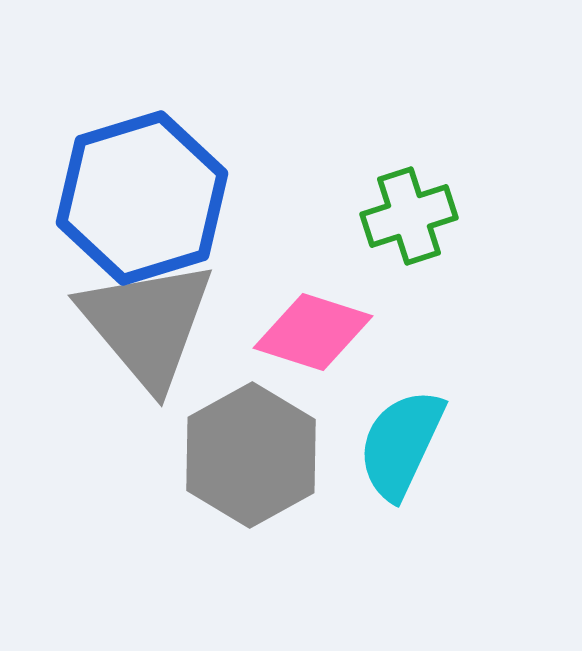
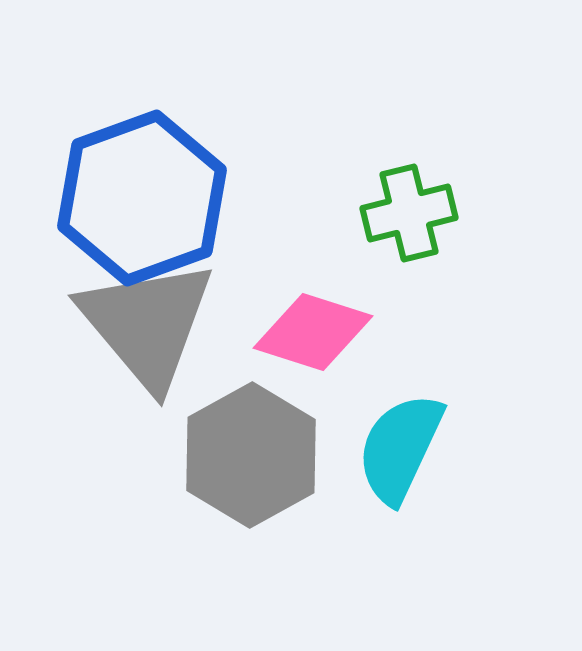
blue hexagon: rotated 3 degrees counterclockwise
green cross: moved 3 px up; rotated 4 degrees clockwise
cyan semicircle: moved 1 px left, 4 px down
